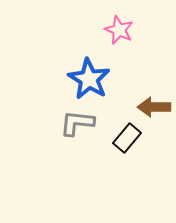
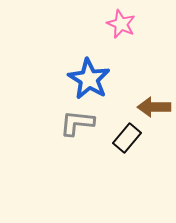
pink star: moved 2 px right, 6 px up
